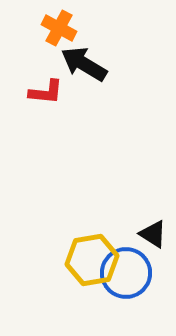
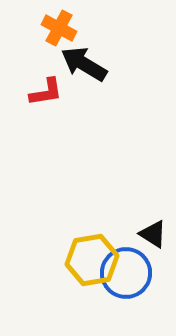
red L-shape: rotated 15 degrees counterclockwise
